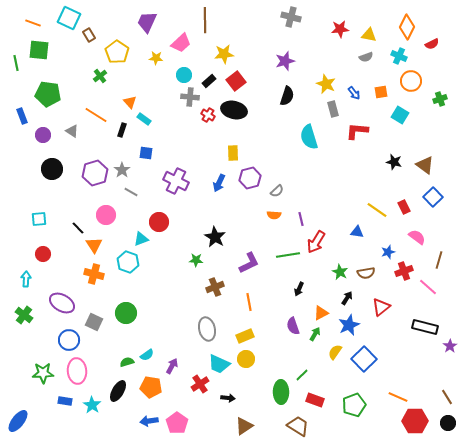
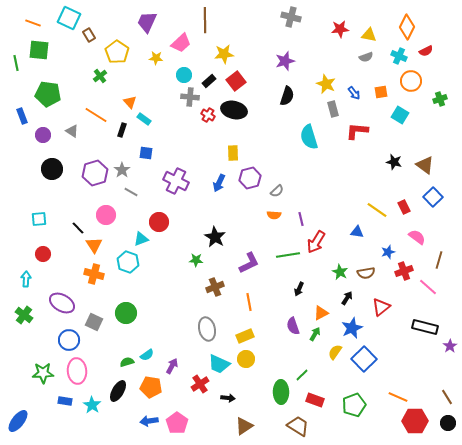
red semicircle at (432, 44): moved 6 px left, 7 px down
blue star at (349, 325): moved 3 px right, 3 px down
